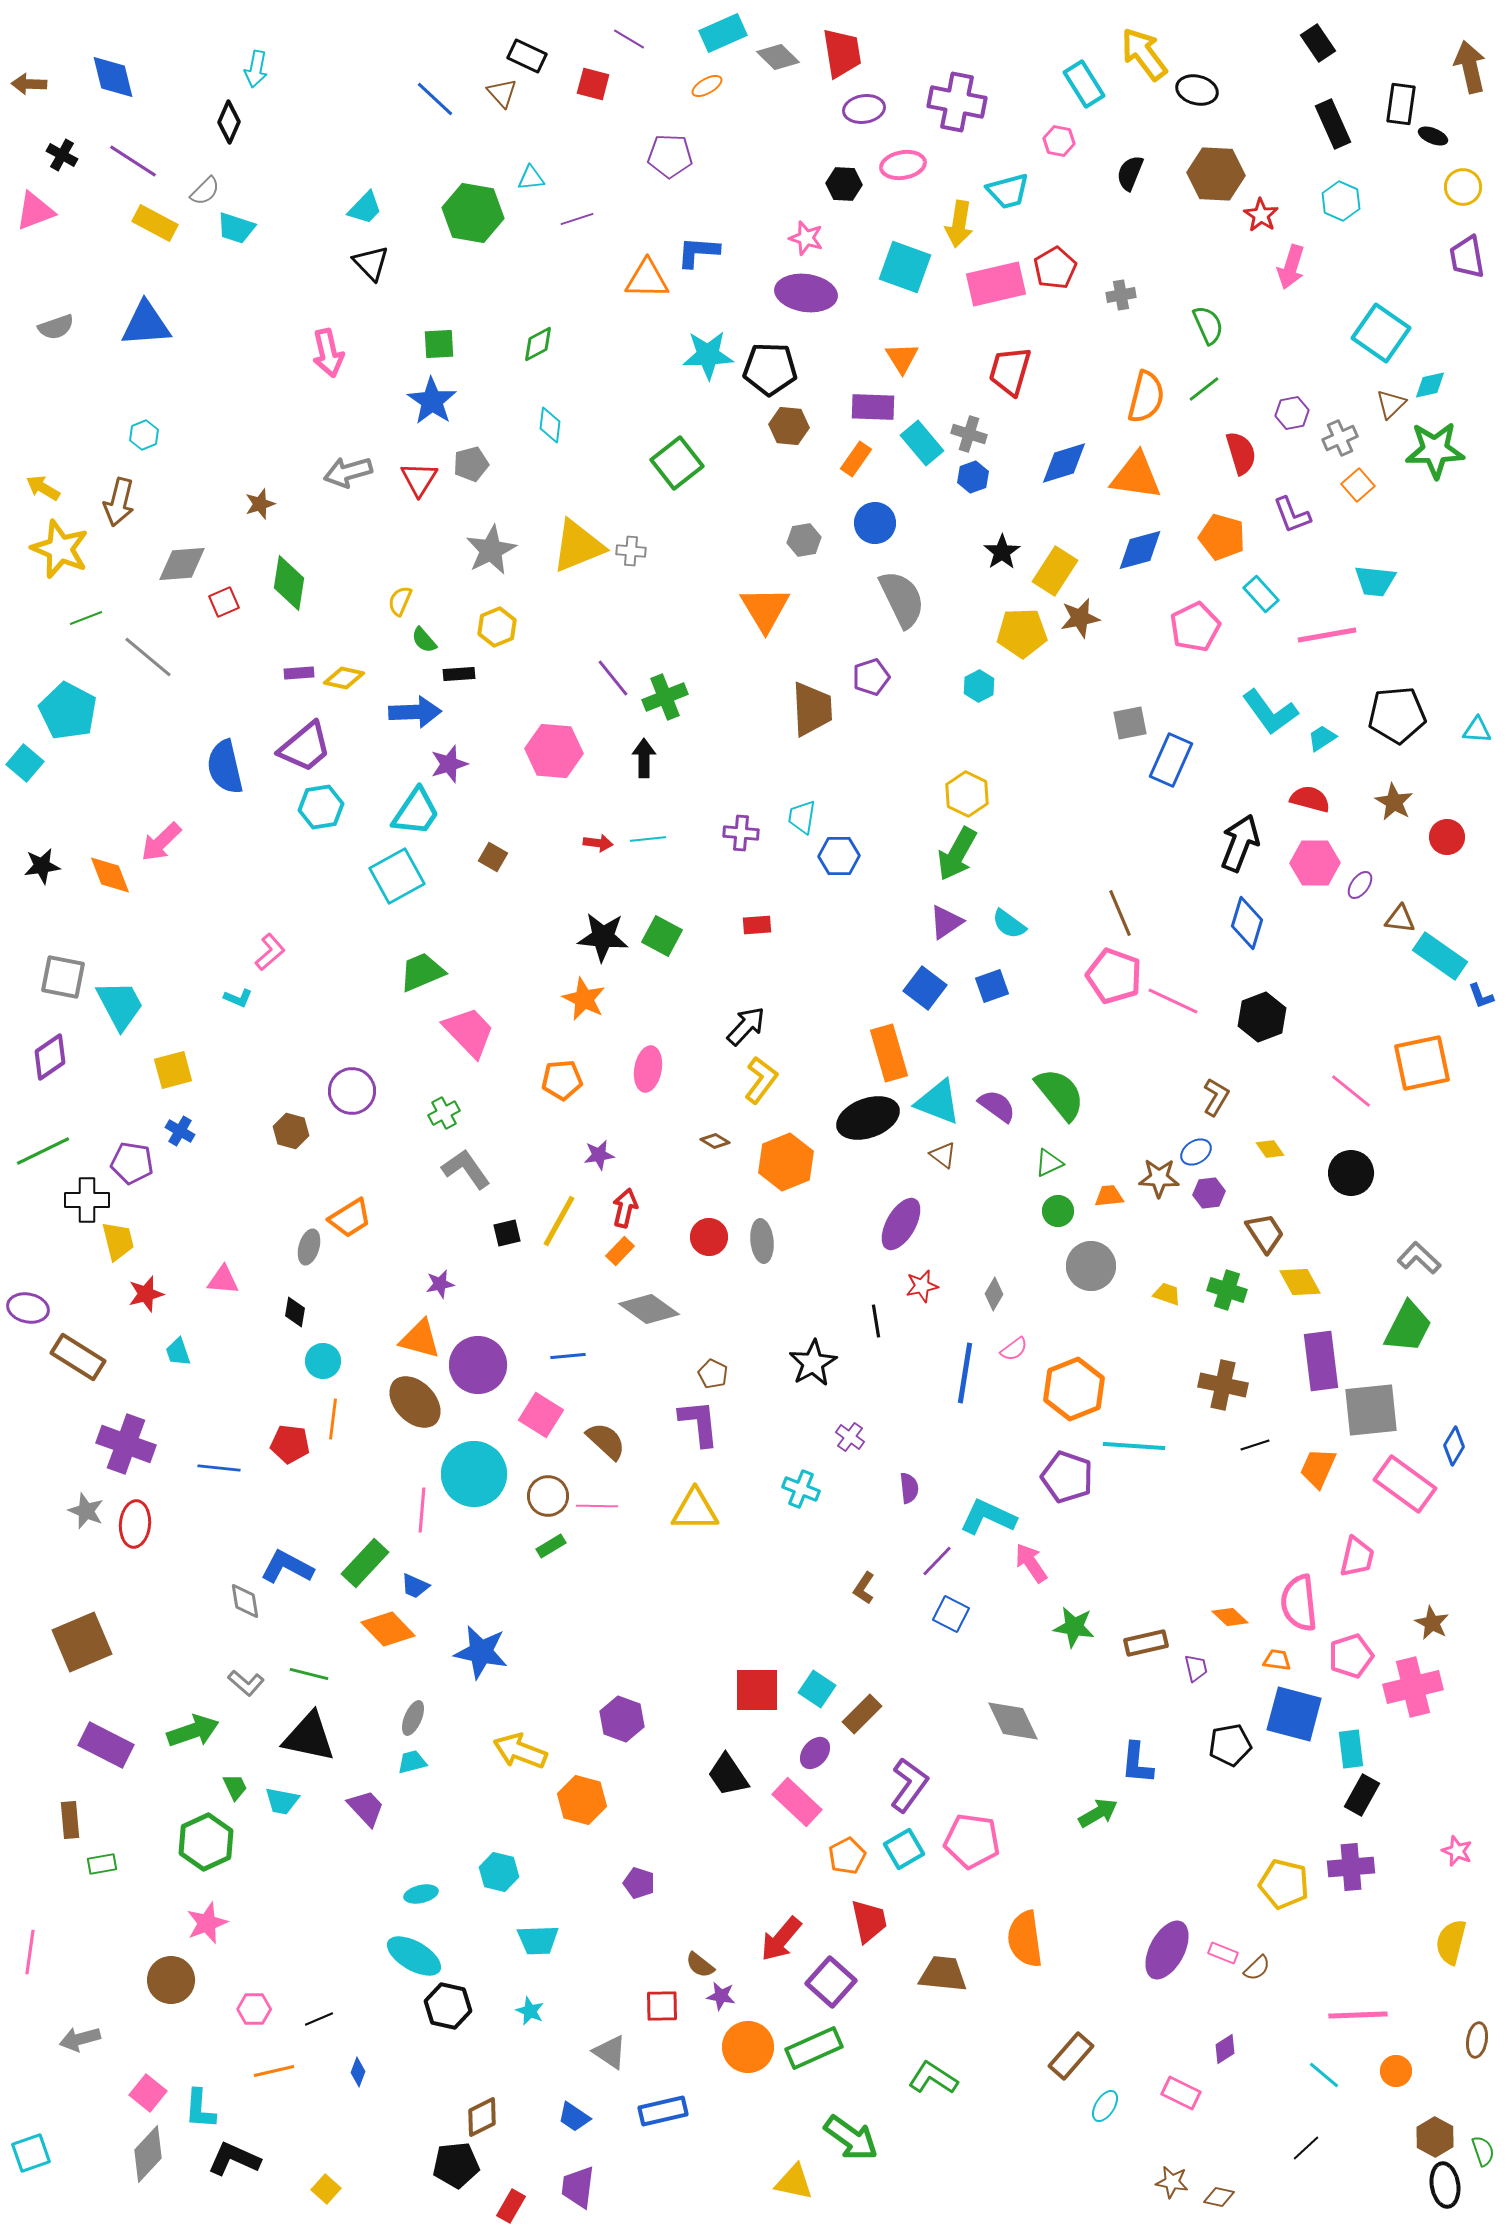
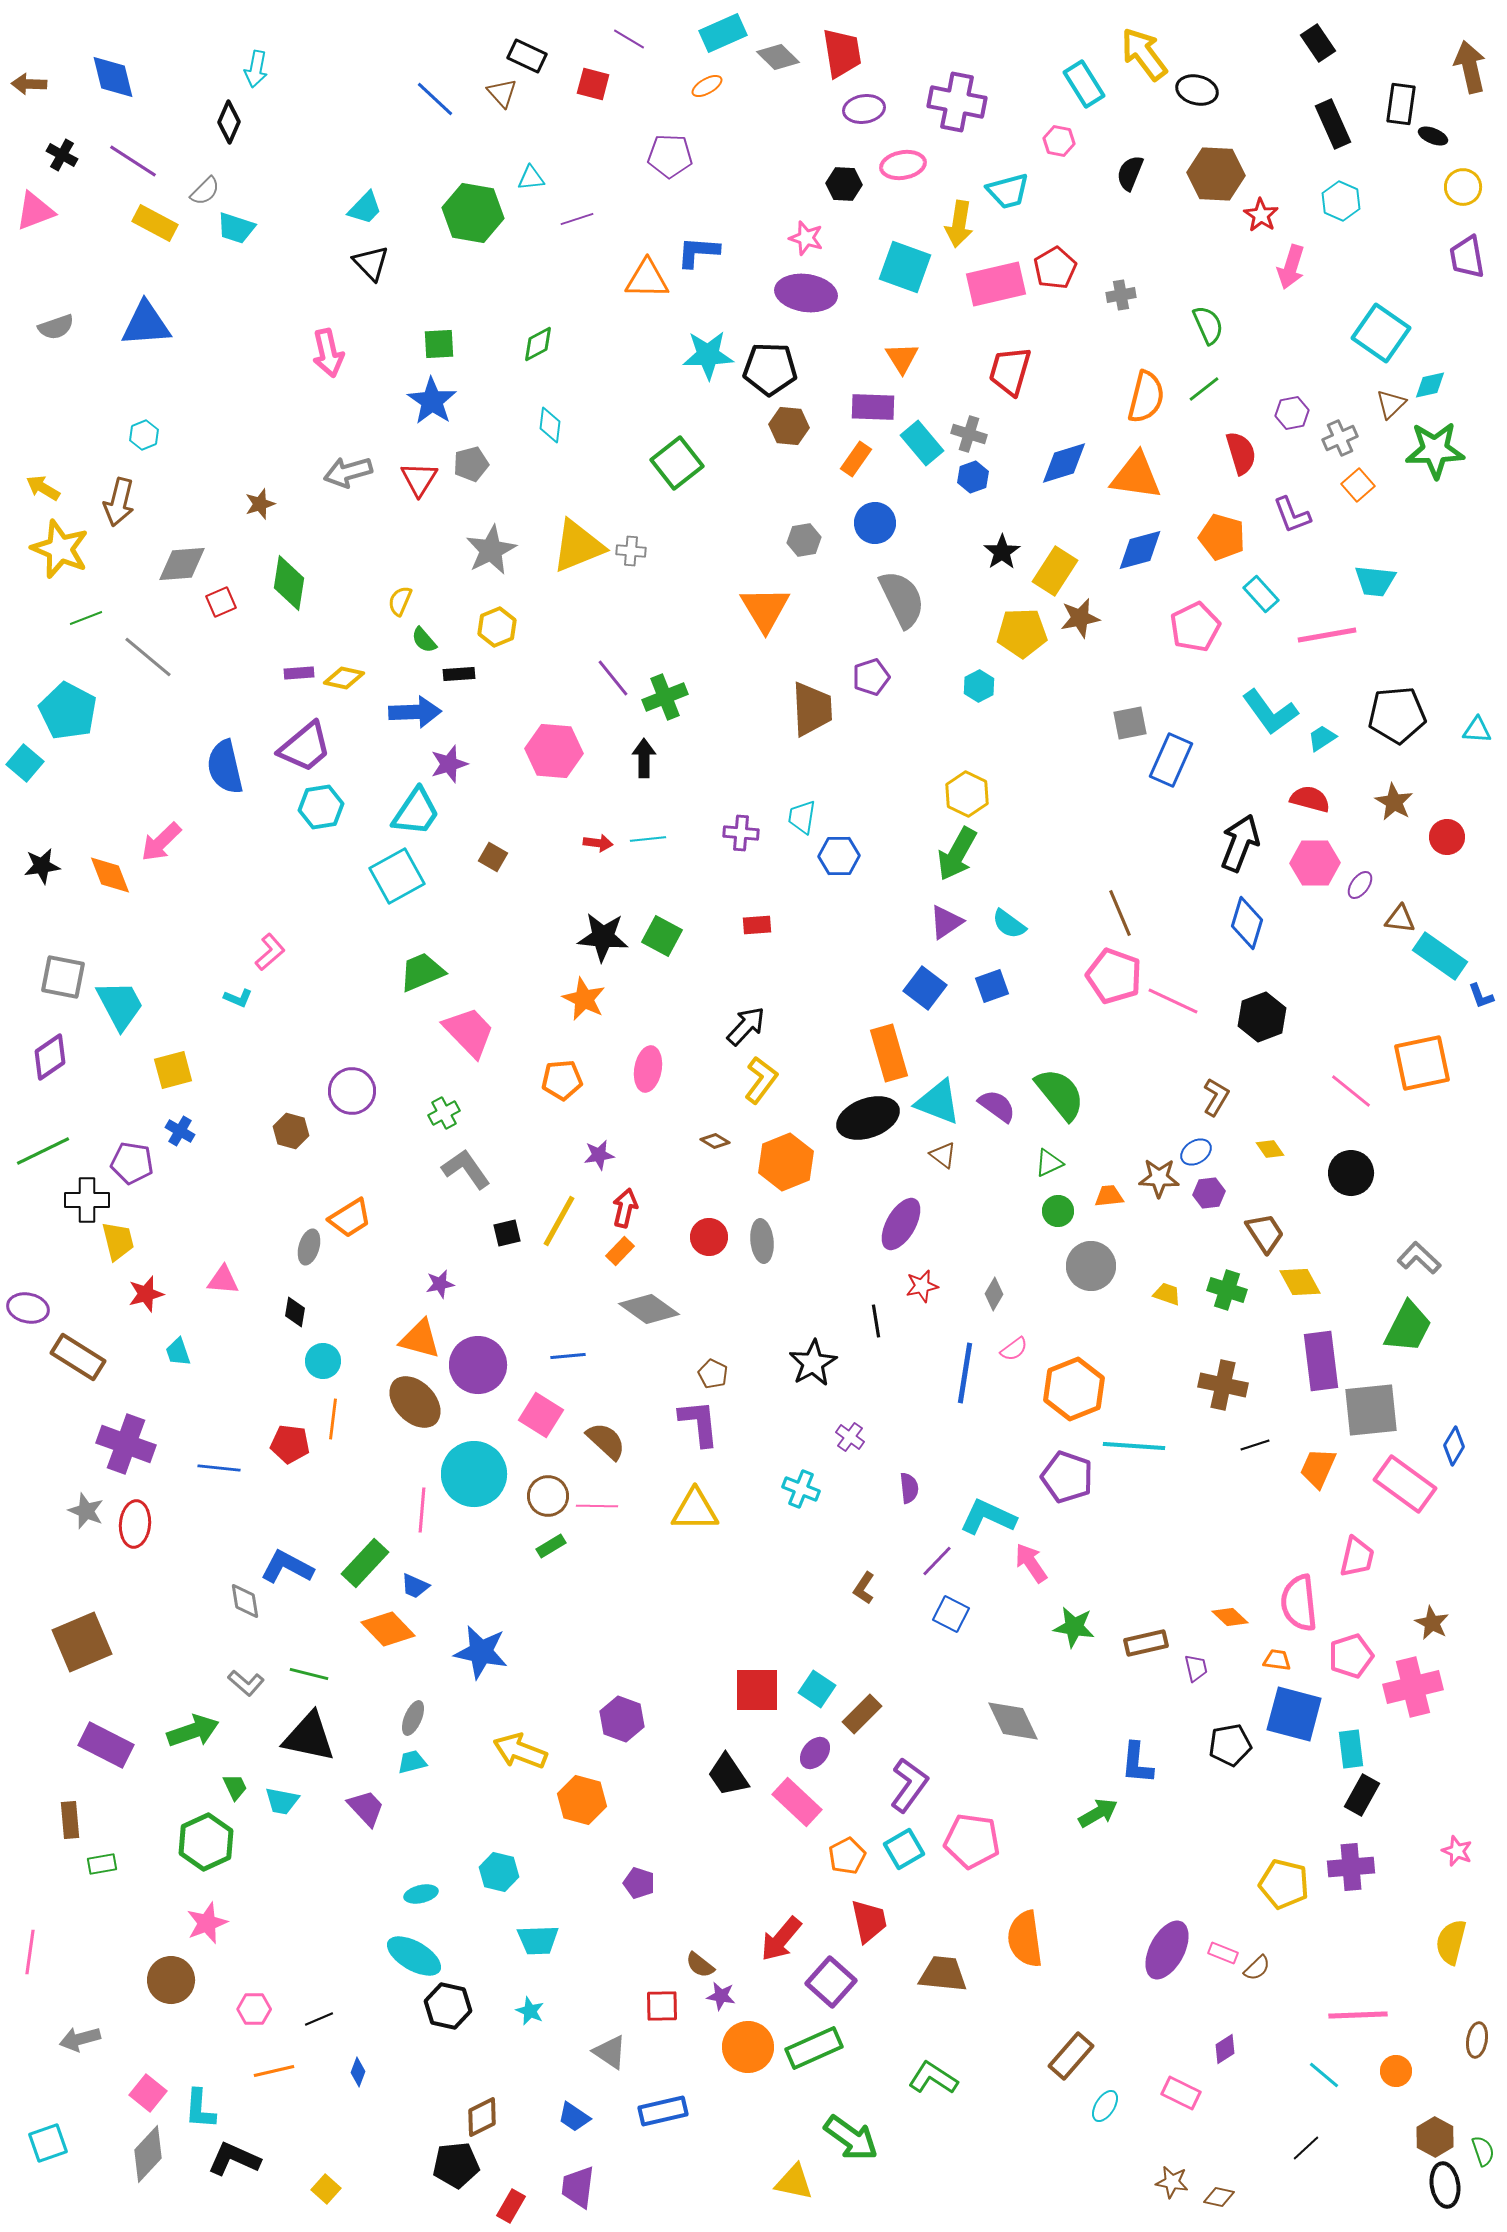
red square at (224, 602): moved 3 px left
cyan square at (31, 2153): moved 17 px right, 10 px up
